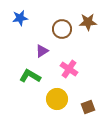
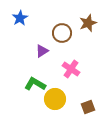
blue star: rotated 21 degrees counterclockwise
brown star: moved 1 px down; rotated 18 degrees counterclockwise
brown circle: moved 4 px down
pink cross: moved 2 px right
green L-shape: moved 5 px right, 8 px down
yellow circle: moved 2 px left
